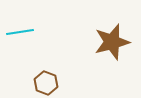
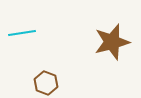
cyan line: moved 2 px right, 1 px down
